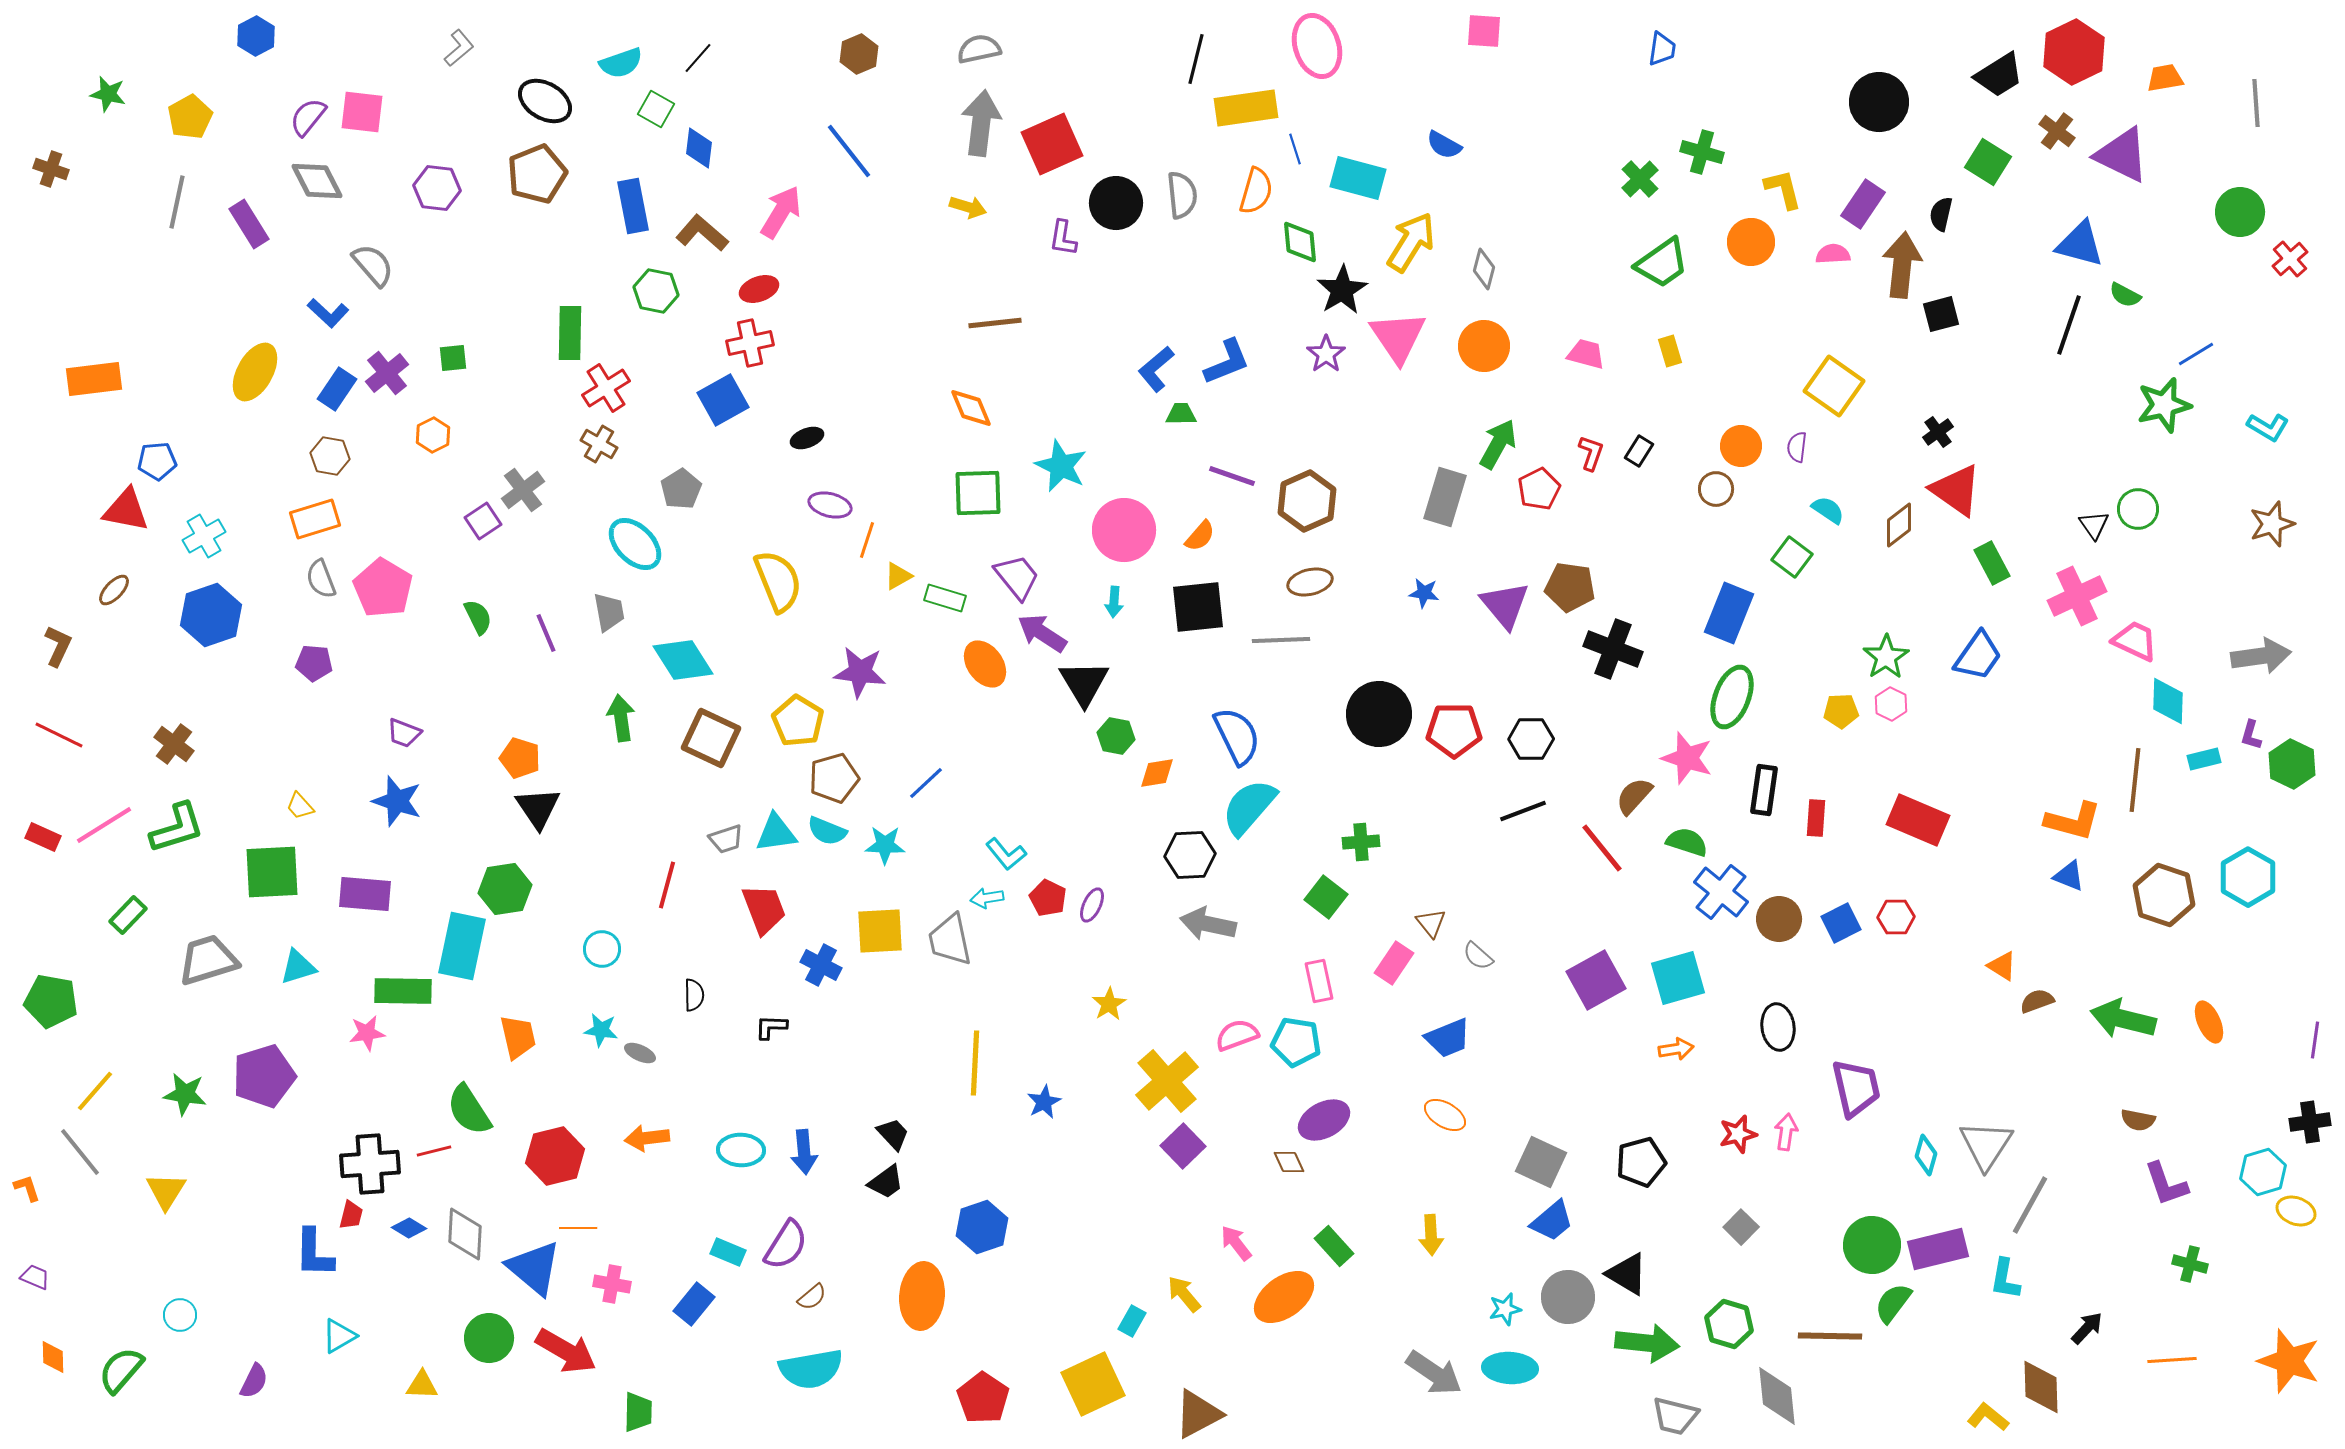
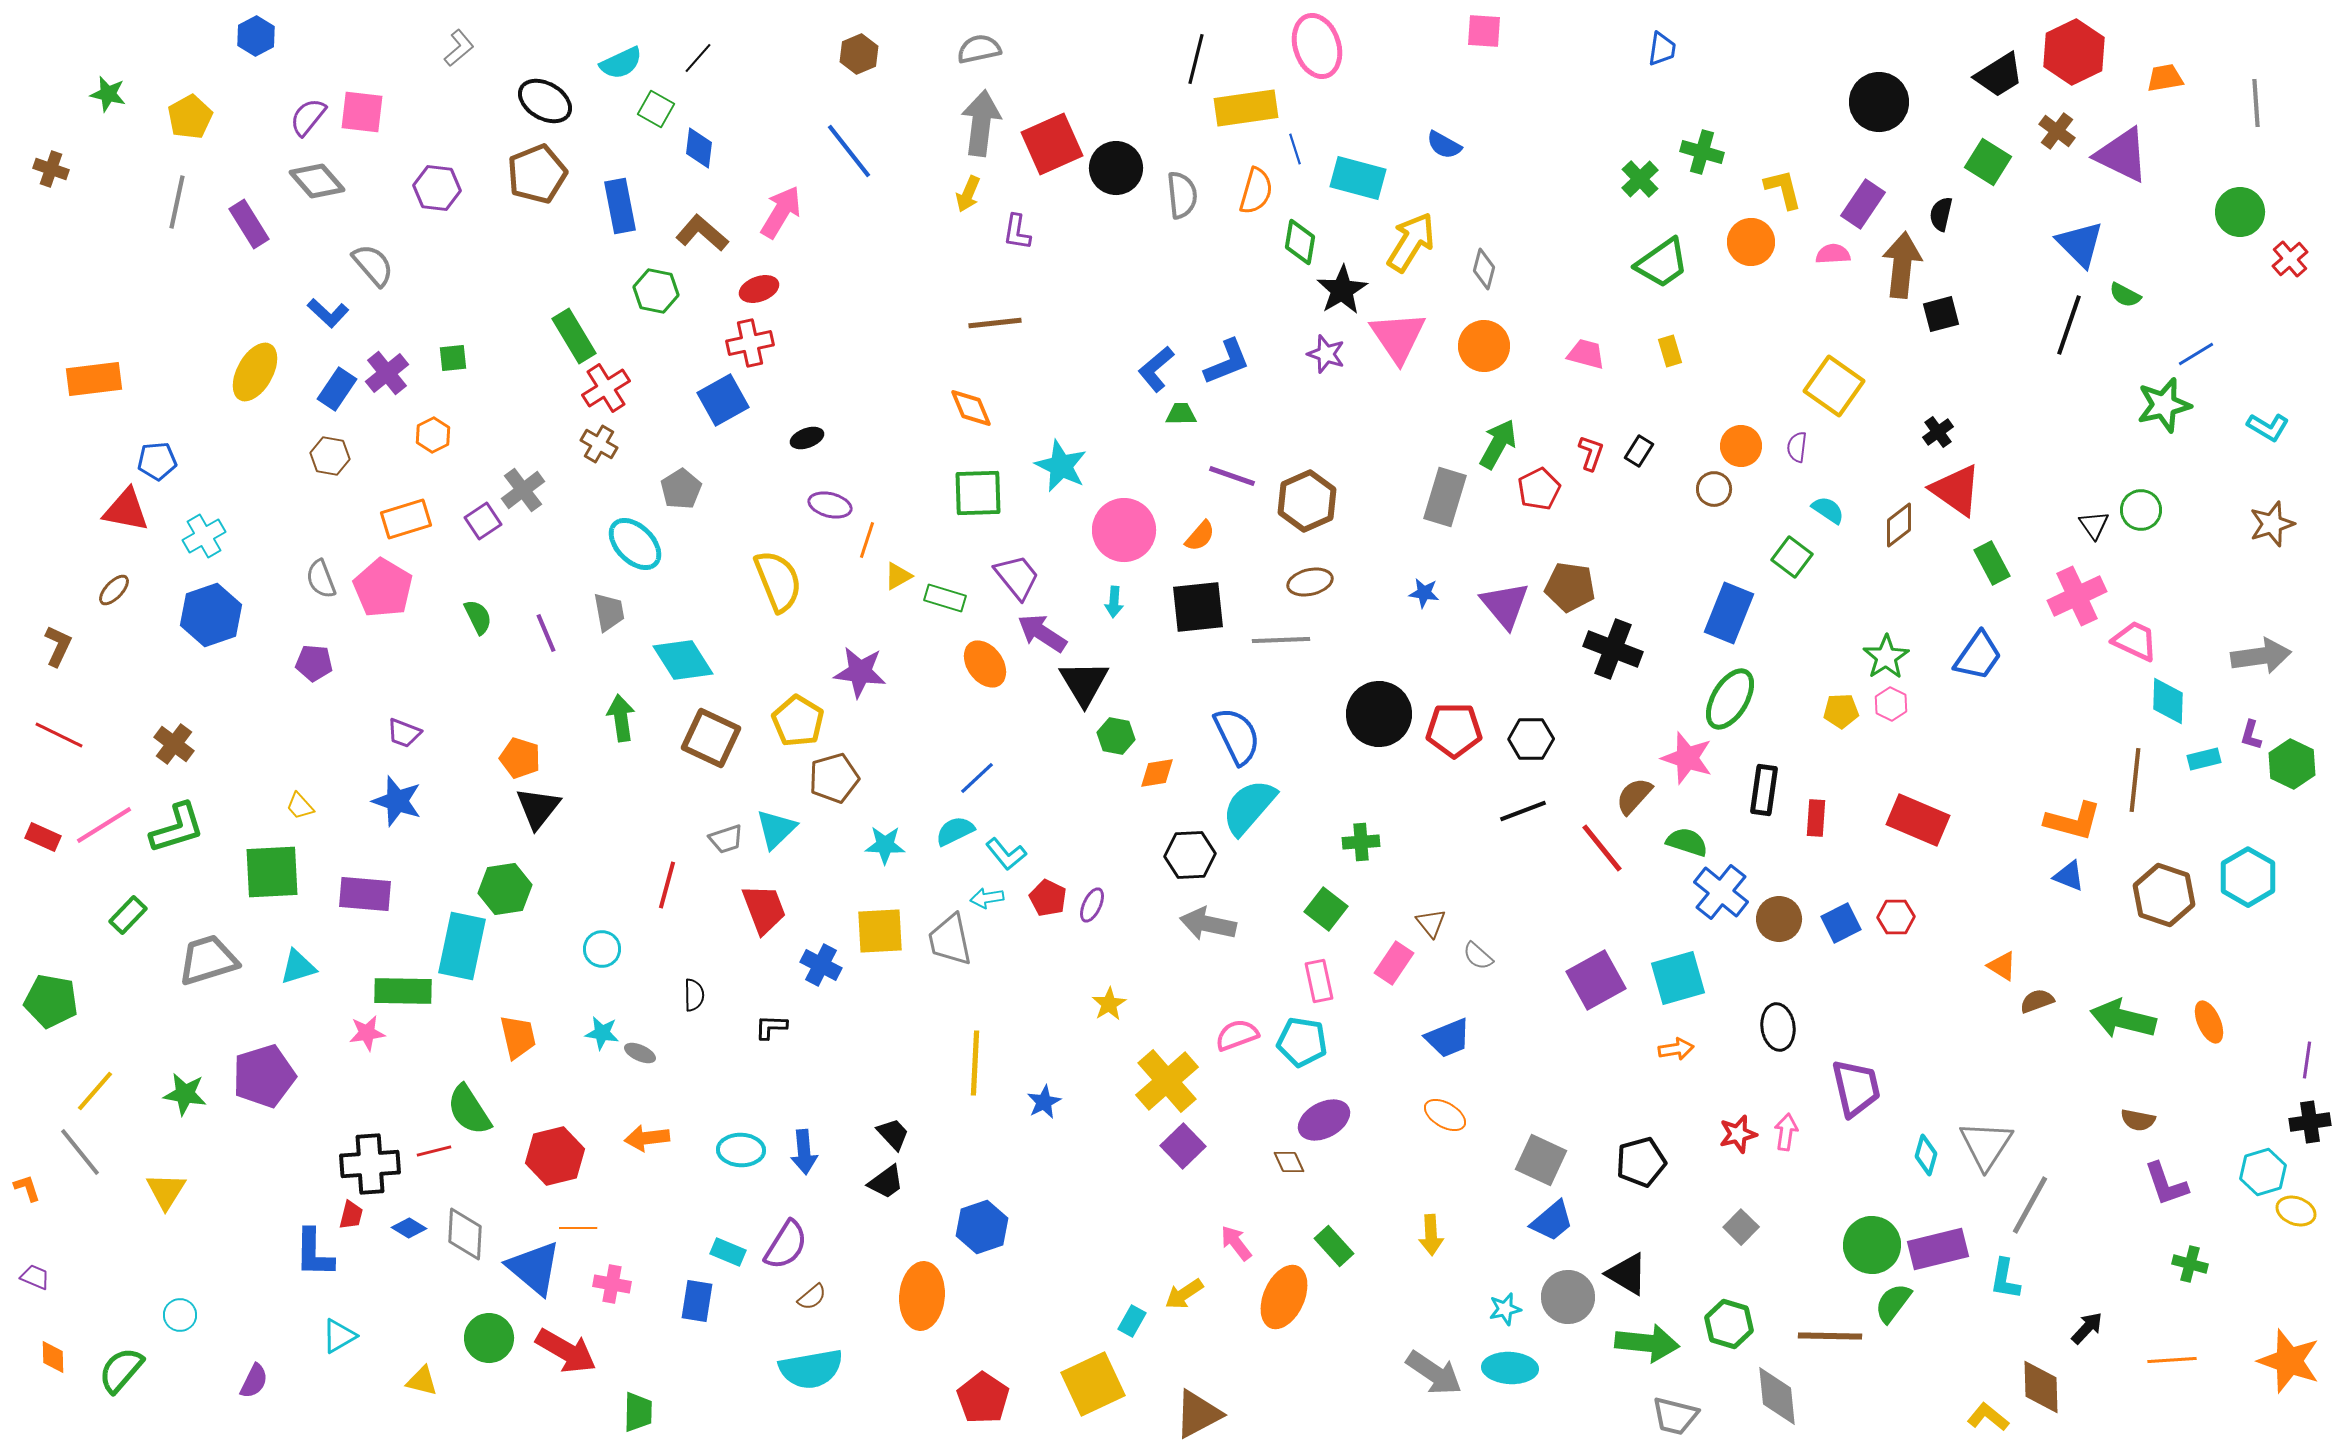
cyan semicircle at (621, 63): rotated 6 degrees counterclockwise
gray diamond at (317, 181): rotated 14 degrees counterclockwise
black circle at (1116, 203): moved 35 px up
blue rectangle at (633, 206): moved 13 px left
yellow arrow at (968, 207): moved 13 px up; rotated 96 degrees clockwise
purple L-shape at (1063, 238): moved 46 px left, 6 px up
green diamond at (1300, 242): rotated 15 degrees clockwise
blue triangle at (2080, 244): rotated 30 degrees clockwise
green rectangle at (570, 333): moved 4 px right, 3 px down; rotated 32 degrees counterclockwise
purple star at (1326, 354): rotated 18 degrees counterclockwise
brown circle at (1716, 489): moved 2 px left
green circle at (2138, 509): moved 3 px right, 1 px down
orange rectangle at (315, 519): moved 91 px right
green ellipse at (1732, 697): moved 2 px left, 2 px down; rotated 10 degrees clockwise
blue line at (926, 783): moved 51 px right, 5 px up
black triangle at (538, 808): rotated 12 degrees clockwise
cyan semicircle at (827, 831): moved 128 px right; rotated 132 degrees clockwise
cyan triangle at (776, 833): moved 4 px up; rotated 36 degrees counterclockwise
green square at (1326, 897): moved 12 px down
cyan star at (601, 1030): moved 1 px right, 3 px down
purple line at (2315, 1040): moved 8 px left, 20 px down
cyan pentagon at (1296, 1042): moved 6 px right
gray square at (1541, 1162): moved 2 px up
yellow arrow at (1184, 1294): rotated 84 degrees counterclockwise
orange ellipse at (1284, 1297): rotated 30 degrees counterclockwise
blue rectangle at (694, 1304): moved 3 px right, 3 px up; rotated 30 degrees counterclockwise
yellow triangle at (422, 1385): moved 4 px up; rotated 12 degrees clockwise
